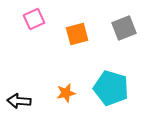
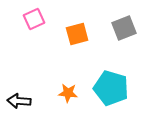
orange star: moved 2 px right; rotated 18 degrees clockwise
